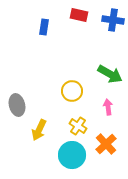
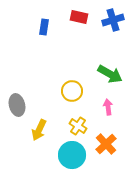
red rectangle: moved 2 px down
blue cross: rotated 25 degrees counterclockwise
